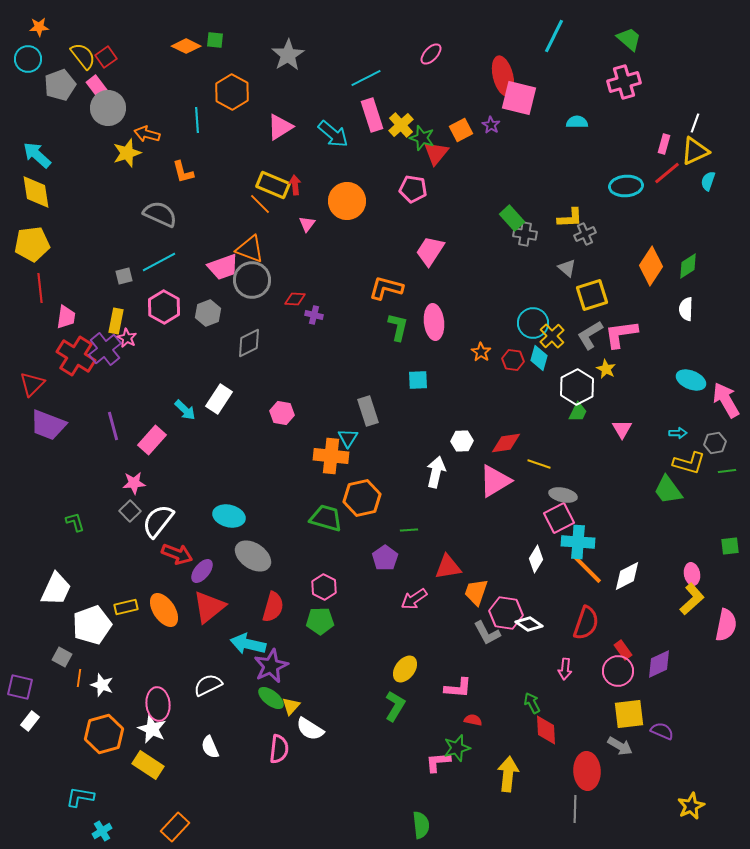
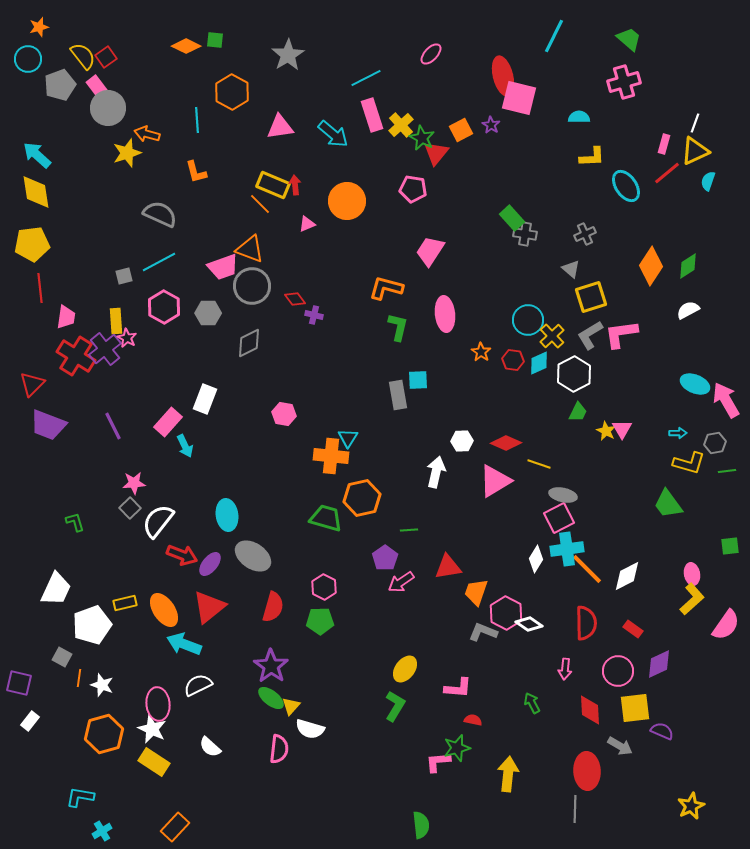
orange star at (39, 27): rotated 12 degrees counterclockwise
cyan semicircle at (577, 122): moved 2 px right, 5 px up
pink triangle at (280, 127): rotated 24 degrees clockwise
green star at (422, 138): rotated 10 degrees clockwise
orange L-shape at (183, 172): moved 13 px right
cyan ellipse at (626, 186): rotated 60 degrees clockwise
yellow L-shape at (570, 218): moved 22 px right, 61 px up
pink triangle at (307, 224): rotated 30 degrees clockwise
gray triangle at (567, 268): moved 4 px right, 1 px down
gray circle at (252, 280): moved 6 px down
yellow square at (592, 295): moved 1 px left, 2 px down
red diamond at (295, 299): rotated 50 degrees clockwise
white semicircle at (686, 309): moved 2 px right, 1 px down; rotated 60 degrees clockwise
gray hexagon at (208, 313): rotated 20 degrees clockwise
yellow rectangle at (116, 321): rotated 15 degrees counterclockwise
pink ellipse at (434, 322): moved 11 px right, 8 px up
cyan circle at (533, 323): moved 5 px left, 3 px up
cyan diamond at (539, 358): moved 5 px down; rotated 50 degrees clockwise
yellow star at (606, 369): moved 62 px down
cyan ellipse at (691, 380): moved 4 px right, 4 px down
white hexagon at (577, 387): moved 3 px left, 13 px up
white rectangle at (219, 399): moved 14 px left; rotated 12 degrees counterclockwise
cyan arrow at (185, 410): moved 36 px down; rotated 20 degrees clockwise
gray rectangle at (368, 411): moved 30 px right, 16 px up; rotated 8 degrees clockwise
pink hexagon at (282, 413): moved 2 px right, 1 px down
purple line at (113, 426): rotated 12 degrees counterclockwise
pink rectangle at (152, 440): moved 16 px right, 18 px up
red diamond at (506, 443): rotated 32 degrees clockwise
green trapezoid at (668, 490): moved 14 px down
gray square at (130, 511): moved 3 px up
cyan ellipse at (229, 516): moved 2 px left, 1 px up; rotated 68 degrees clockwise
cyan cross at (578, 542): moved 11 px left, 7 px down; rotated 12 degrees counterclockwise
red arrow at (177, 554): moved 5 px right, 1 px down
purple ellipse at (202, 571): moved 8 px right, 7 px up
pink arrow at (414, 599): moved 13 px left, 17 px up
yellow rectangle at (126, 607): moved 1 px left, 4 px up
pink hexagon at (506, 613): rotated 20 degrees clockwise
red semicircle at (586, 623): rotated 20 degrees counterclockwise
pink semicircle at (726, 625): rotated 24 degrees clockwise
gray L-shape at (487, 633): moved 4 px left, 1 px up; rotated 140 degrees clockwise
cyan arrow at (248, 644): moved 64 px left; rotated 8 degrees clockwise
red rectangle at (623, 650): moved 10 px right, 21 px up; rotated 18 degrees counterclockwise
purple star at (271, 666): rotated 12 degrees counterclockwise
white semicircle at (208, 685): moved 10 px left
purple square at (20, 687): moved 1 px left, 4 px up
yellow square at (629, 714): moved 6 px right, 6 px up
white semicircle at (310, 729): rotated 16 degrees counterclockwise
red diamond at (546, 730): moved 44 px right, 20 px up
white semicircle at (210, 747): rotated 25 degrees counterclockwise
yellow rectangle at (148, 765): moved 6 px right, 3 px up
